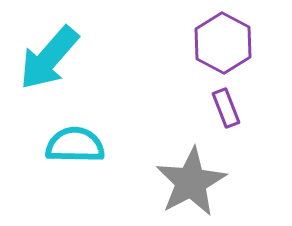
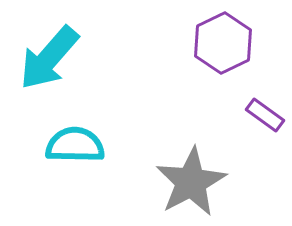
purple hexagon: rotated 6 degrees clockwise
purple rectangle: moved 39 px right, 7 px down; rotated 33 degrees counterclockwise
